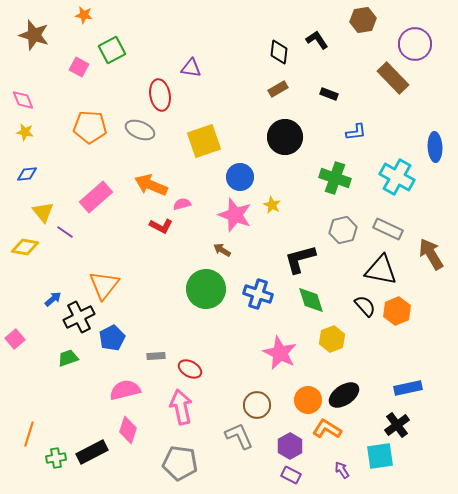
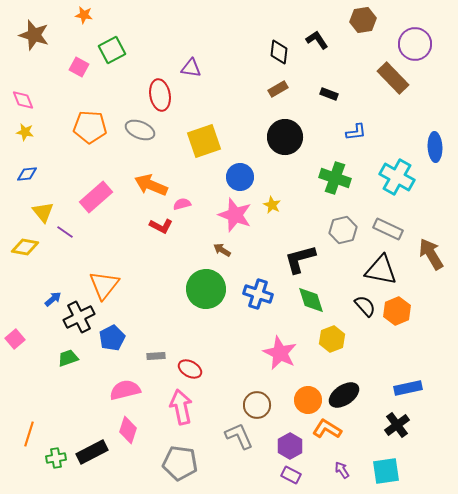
cyan square at (380, 456): moved 6 px right, 15 px down
